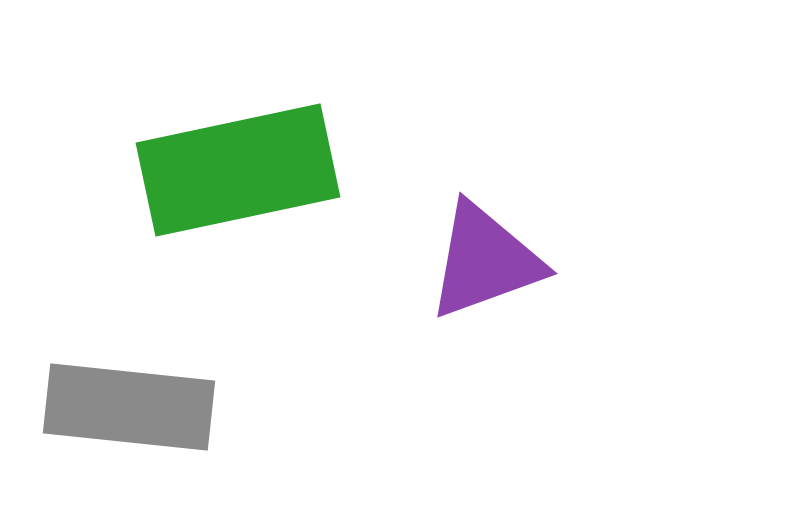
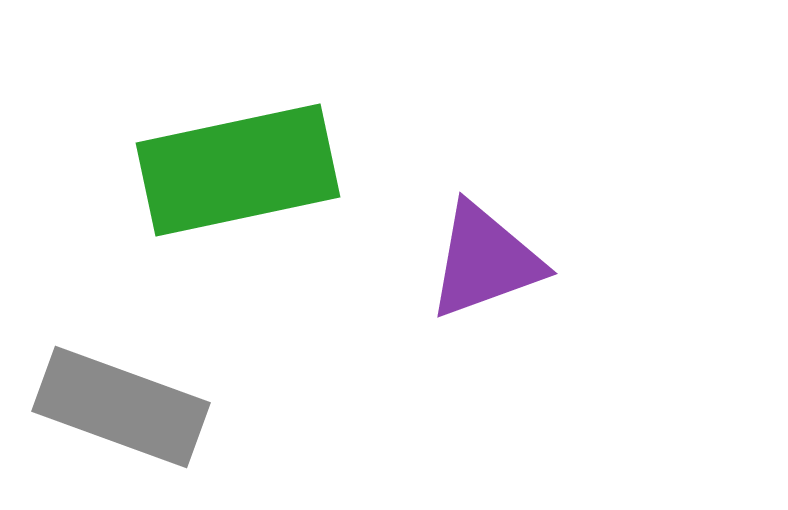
gray rectangle: moved 8 px left; rotated 14 degrees clockwise
